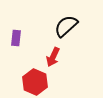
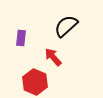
purple rectangle: moved 5 px right
red arrow: rotated 114 degrees clockwise
